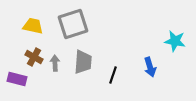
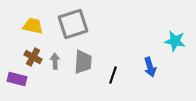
brown cross: moved 1 px left
gray arrow: moved 2 px up
